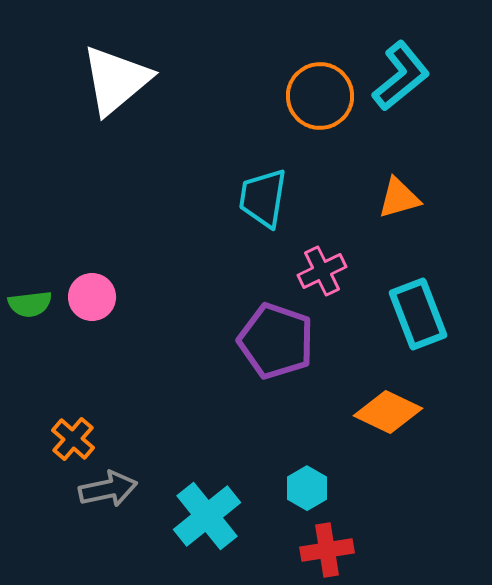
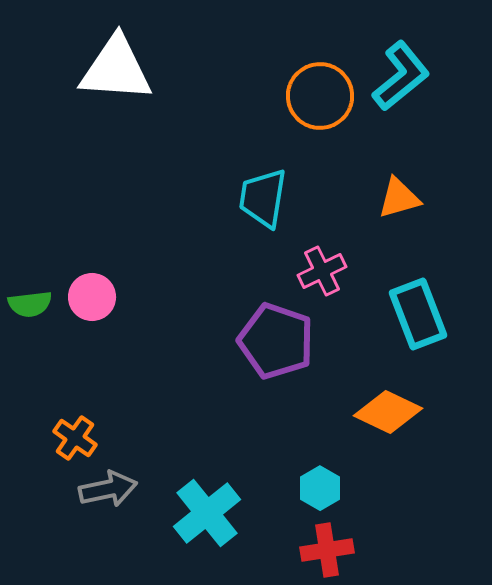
white triangle: moved 11 px up; rotated 44 degrees clockwise
orange cross: moved 2 px right, 1 px up; rotated 6 degrees counterclockwise
cyan hexagon: moved 13 px right
cyan cross: moved 3 px up
